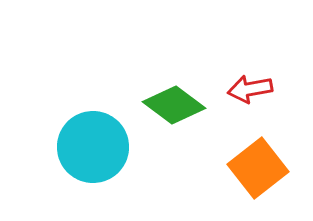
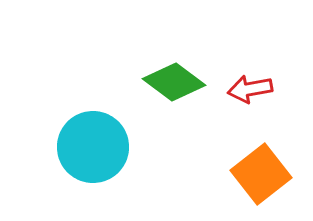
green diamond: moved 23 px up
orange square: moved 3 px right, 6 px down
